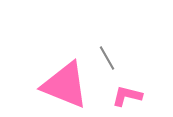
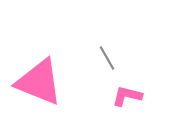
pink triangle: moved 26 px left, 3 px up
